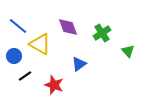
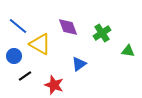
green triangle: rotated 40 degrees counterclockwise
